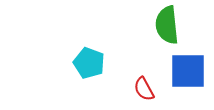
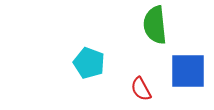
green semicircle: moved 12 px left
red semicircle: moved 3 px left
